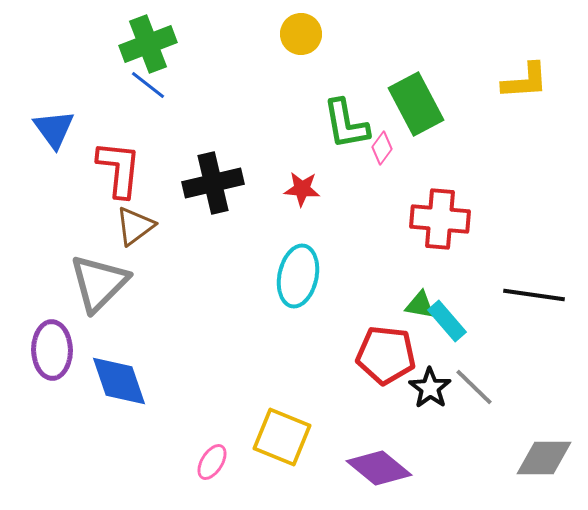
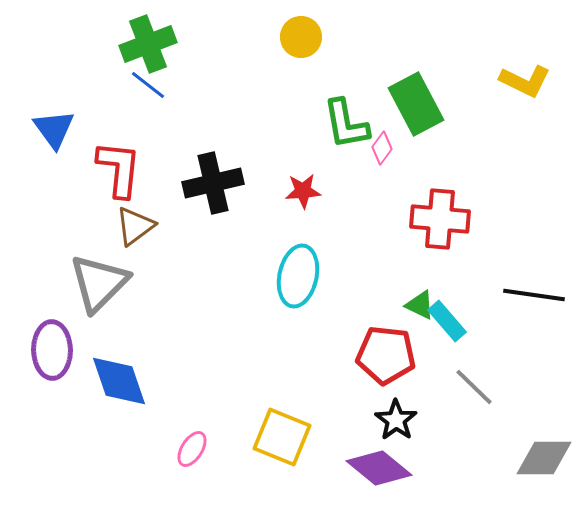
yellow circle: moved 3 px down
yellow L-shape: rotated 30 degrees clockwise
red star: moved 1 px right, 2 px down; rotated 9 degrees counterclockwise
green triangle: rotated 16 degrees clockwise
black star: moved 34 px left, 32 px down
pink ellipse: moved 20 px left, 13 px up
